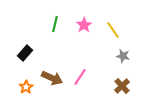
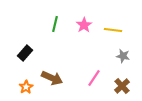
yellow line: rotated 48 degrees counterclockwise
pink line: moved 14 px right, 1 px down
